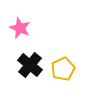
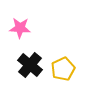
pink star: rotated 20 degrees counterclockwise
